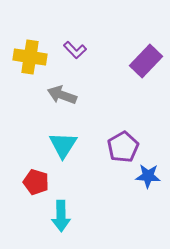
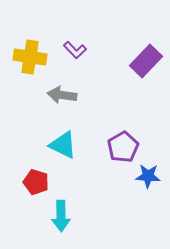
gray arrow: rotated 12 degrees counterclockwise
cyan triangle: rotated 36 degrees counterclockwise
